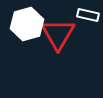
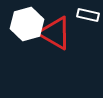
red triangle: moved 3 px left, 1 px up; rotated 30 degrees counterclockwise
